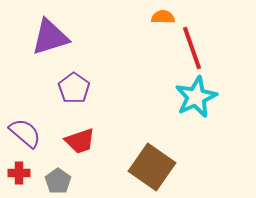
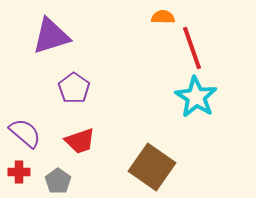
purple triangle: moved 1 px right, 1 px up
cyan star: rotated 15 degrees counterclockwise
red cross: moved 1 px up
